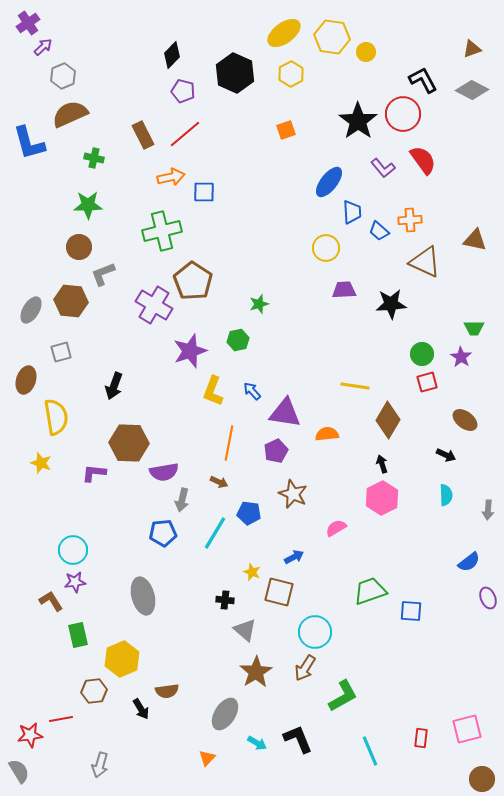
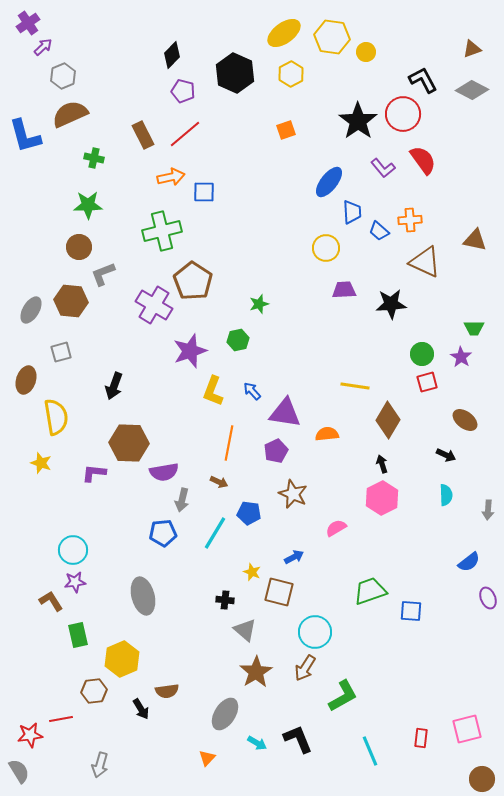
blue L-shape at (29, 143): moved 4 px left, 7 px up
